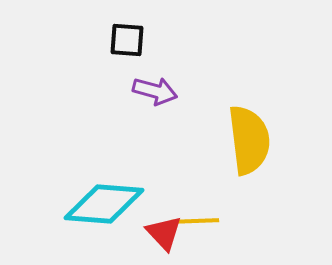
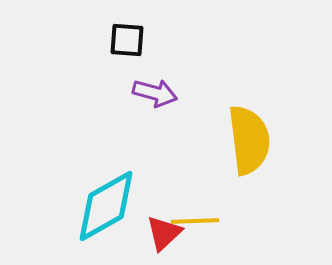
purple arrow: moved 2 px down
cyan diamond: moved 2 px right, 2 px down; rotated 34 degrees counterclockwise
red triangle: rotated 30 degrees clockwise
